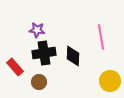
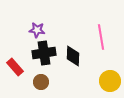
brown circle: moved 2 px right
